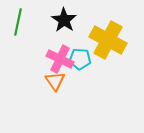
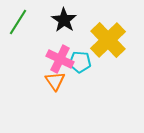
green line: rotated 20 degrees clockwise
yellow cross: rotated 18 degrees clockwise
cyan pentagon: moved 3 px down
